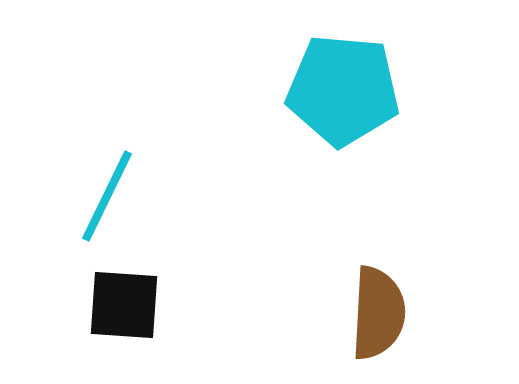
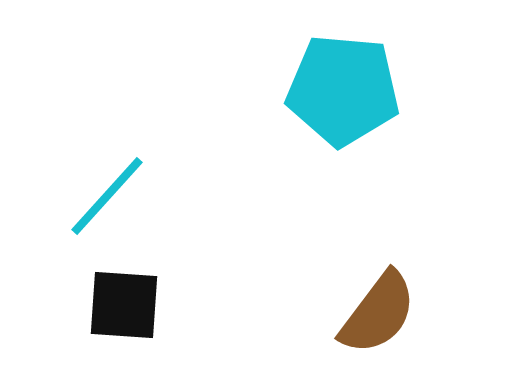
cyan line: rotated 16 degrees clockwise
brown semicircle: rotated 34 degrees clockwise
